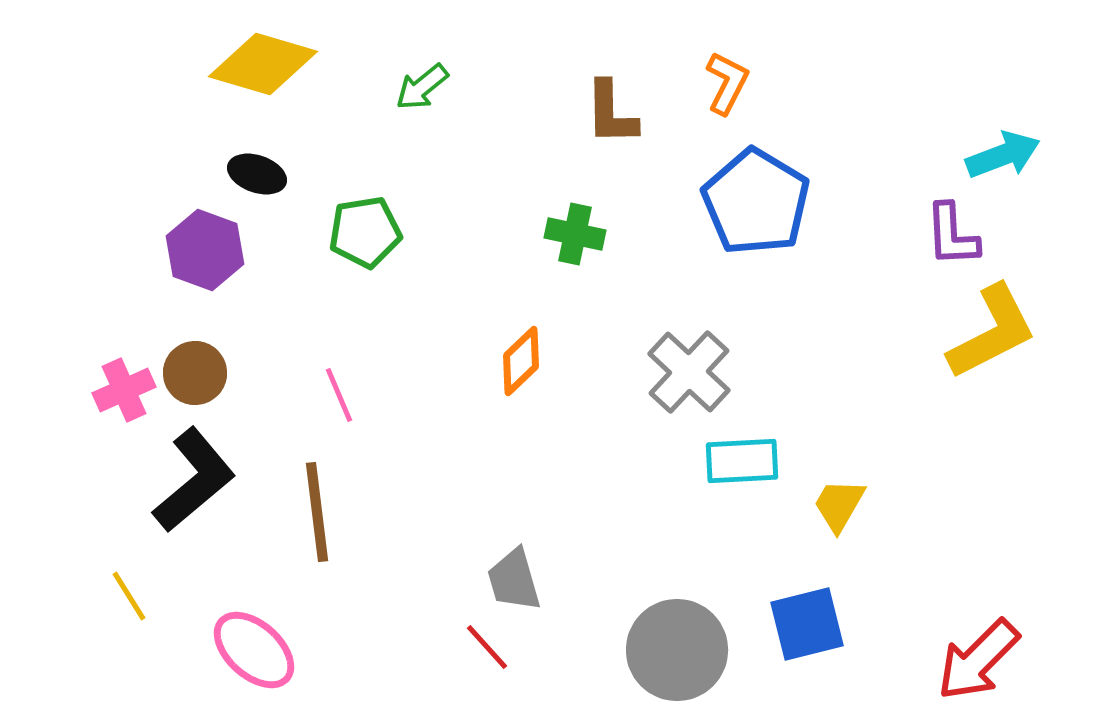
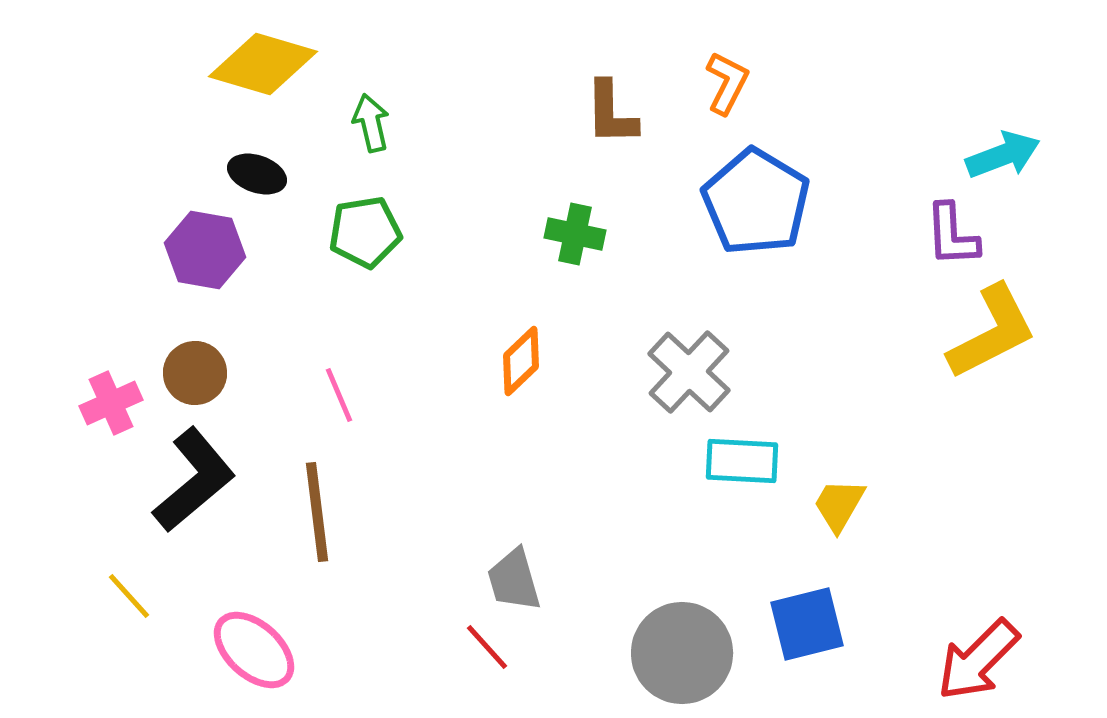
green arrow: moved 51 px left, 36 px down; rotated 116 degrees clockwise
purple hexagon: rotated 10 degrees counterclockwise
pink cross: moved 13 px left, 13 px down
cyan rectangle: rotated 6 degrees clockwise
yellow line: rotated 10 degrees counterclockwise
gray circle: moved 5 px right, 3 px down
